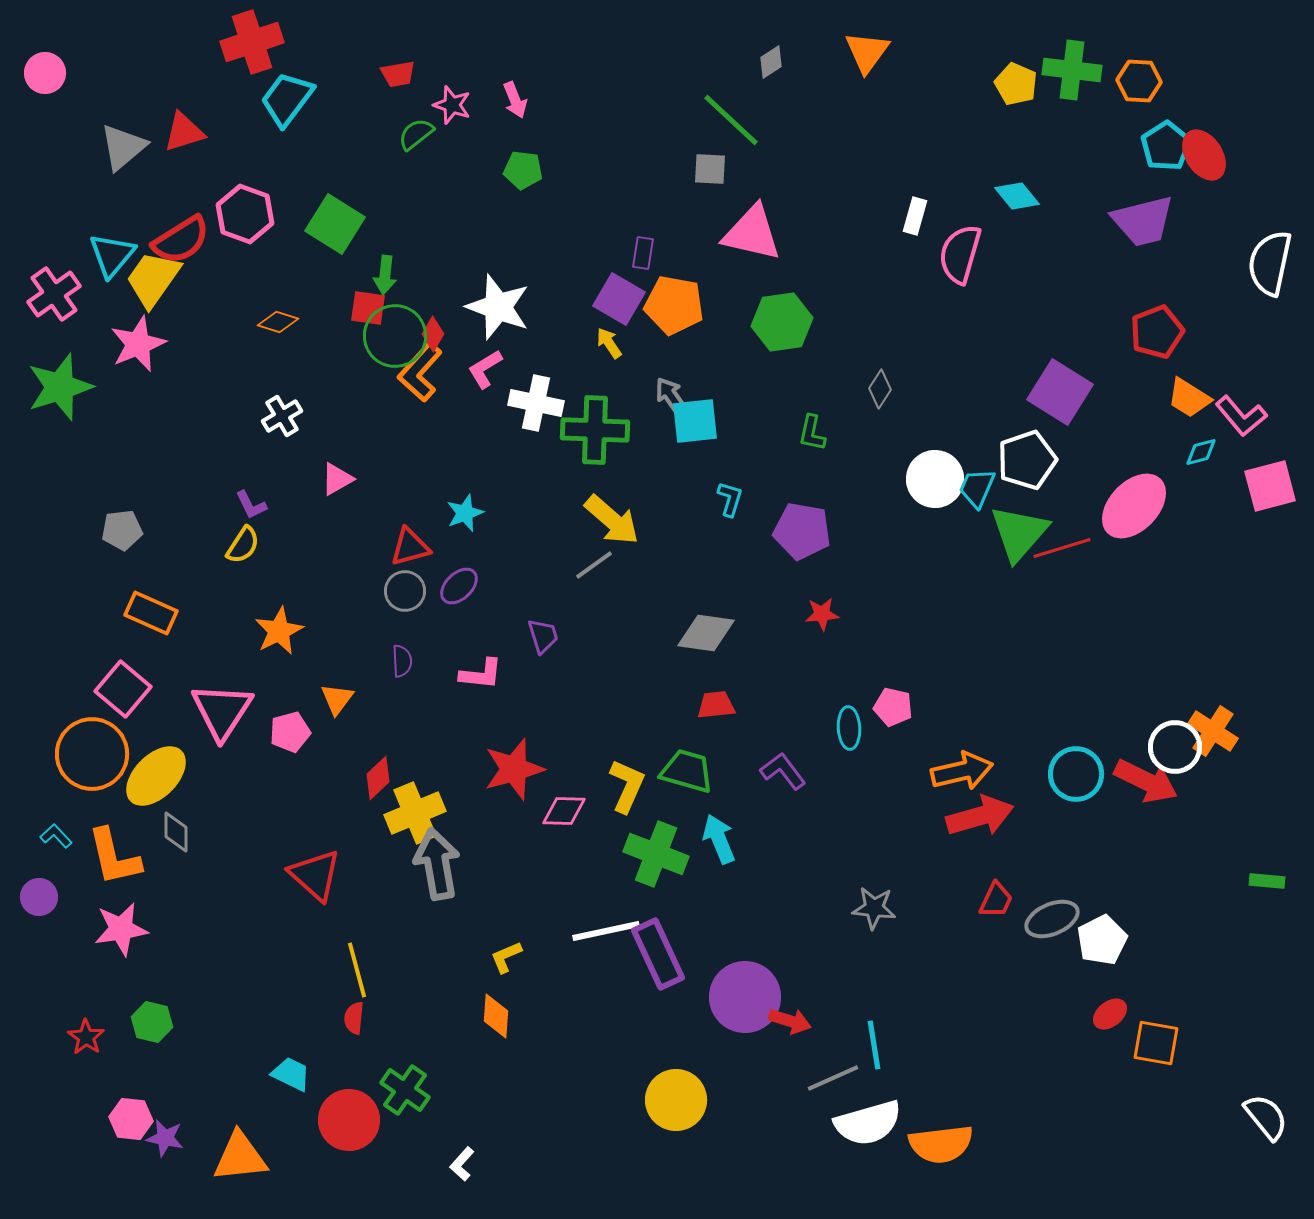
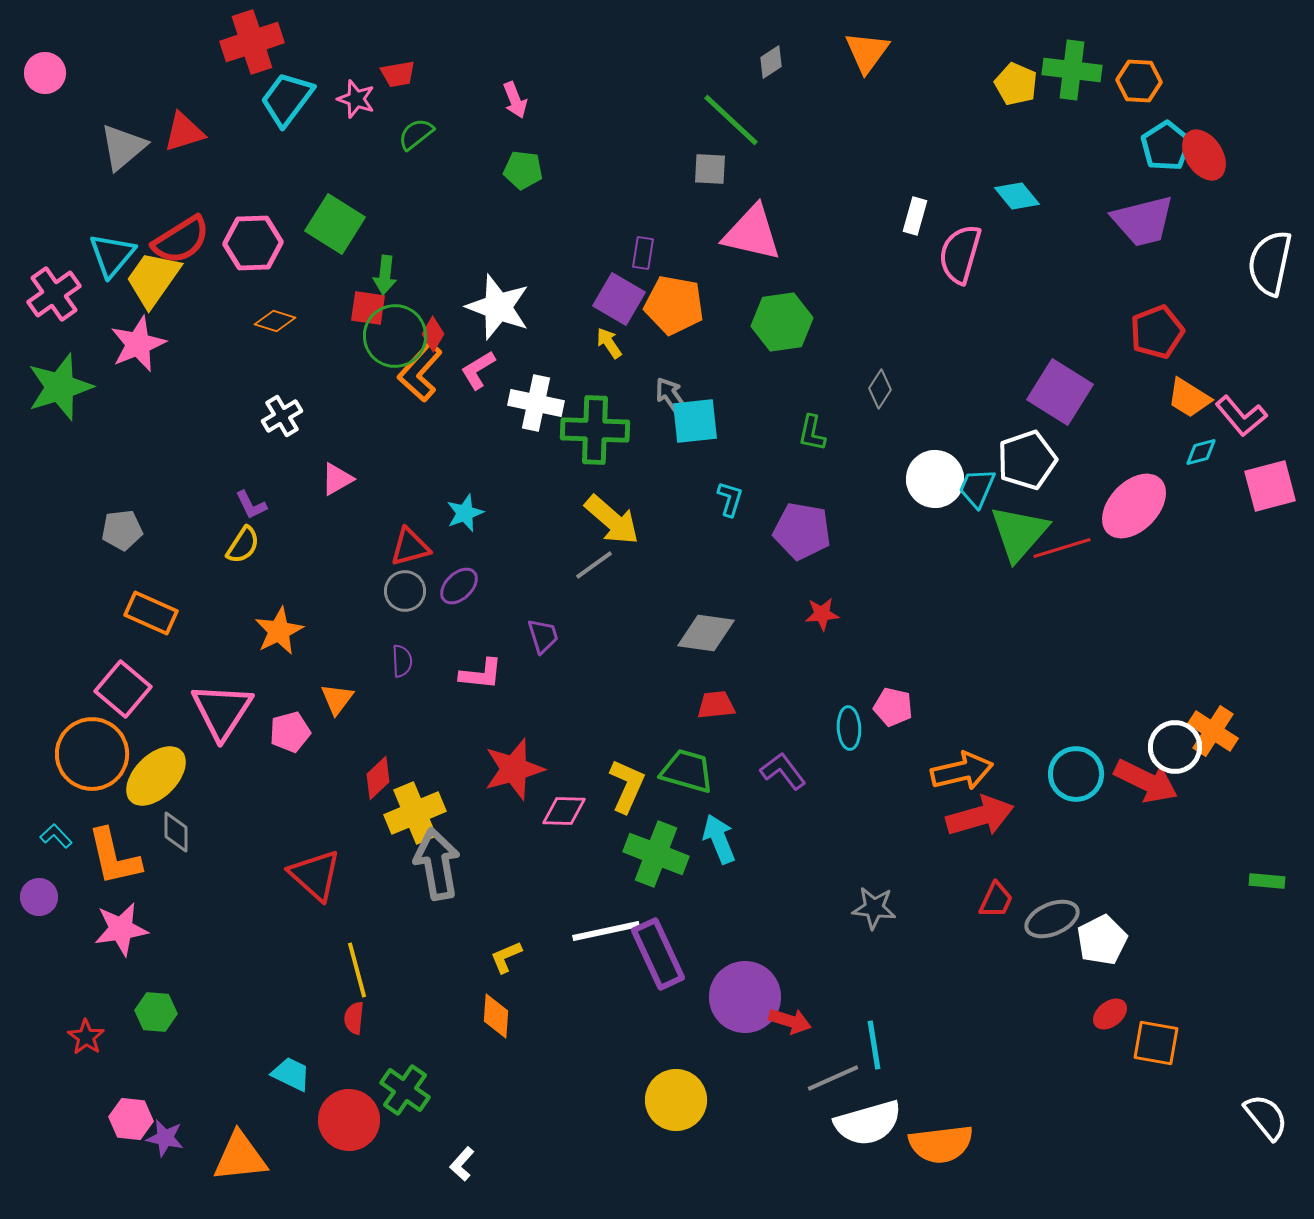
pink star at (452, 105): moved 96 px left, 6 px up
pink hexagon at (245, 214): moved 8 px right, 29 px down; rotated 22 degrees counterclockwise
orange diamond at (278, 322): moved 3 px left, 1 px up
pink L-shape at (485, 369): moved 7 px left, 1 px down
green hexagon at (152, 1022): moved 4 px right, 10 px up; rotated 9 degrees counterclockwise
